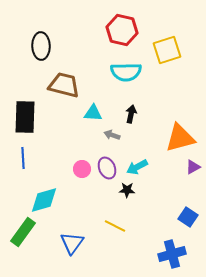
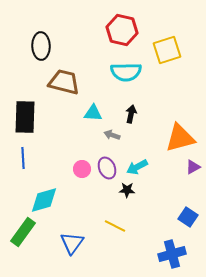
brown trapezoid: moved 3 px up
